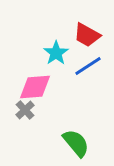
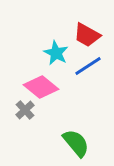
cyan star: rotated 10 degrees counterclockwise
pink diamond: moved 6 px right; rotated 44 degrees clockwise
